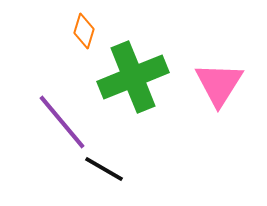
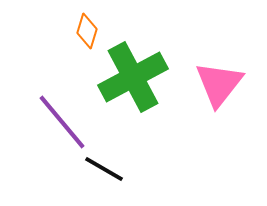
orange diamond: moved 3 px right
green cross: rotated 6 degrees counterclockwise
pink triangle: rotated 6 degrees clockwise
